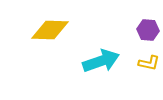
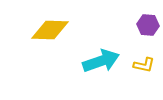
purple hexagon: moved 5 px up
yellow L-shape: moved 5 px left, 2 px down
